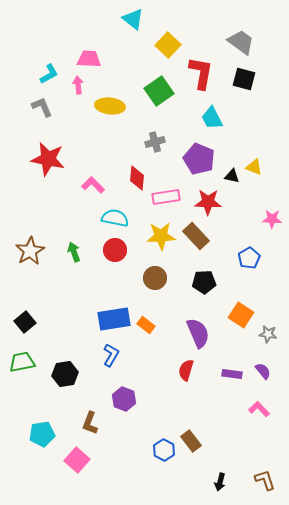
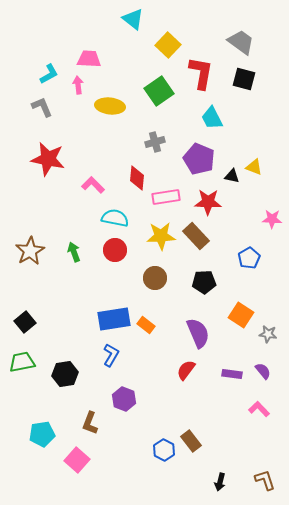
red semicircle at (186, 370): rotated 20 degrees clockwise
